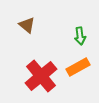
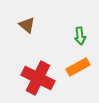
red cross: moved 3 px left, 2 px down; rotated 24 degrees counterclockwise
